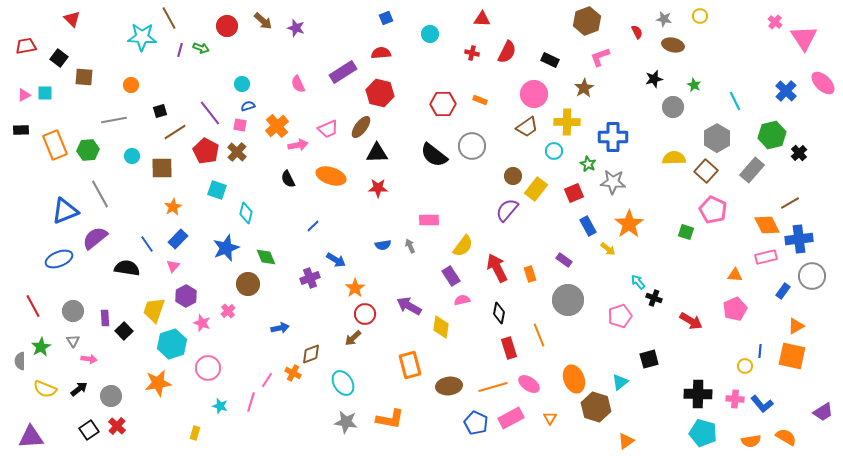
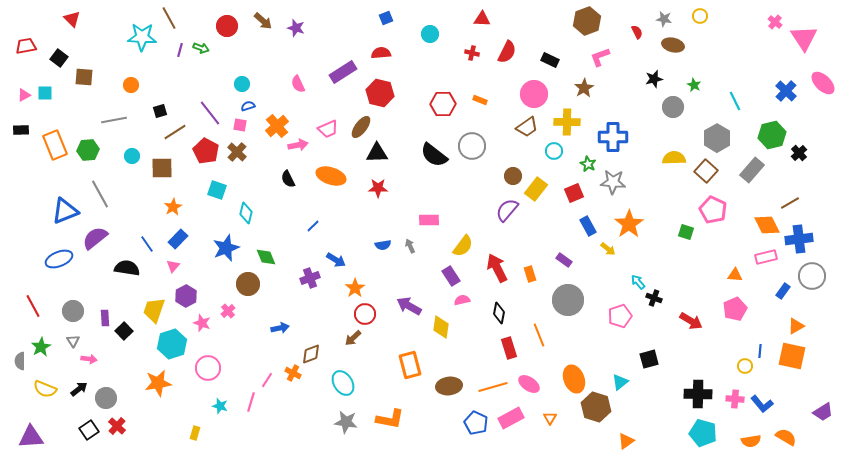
gray circle at (111, 396): moved 5 px left, 2 px down
